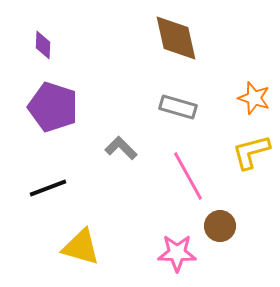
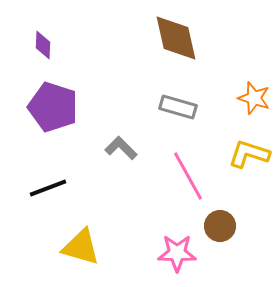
yellow L-shape: moved 2 px left, 2 px down; rotated 33 degrees clockwise
